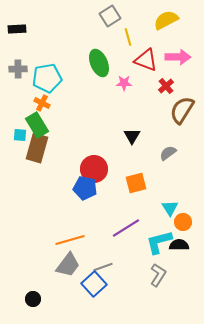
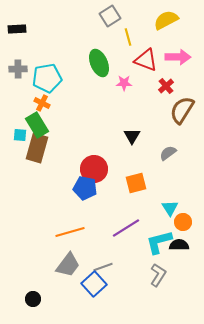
orange line: moved 8 px up
